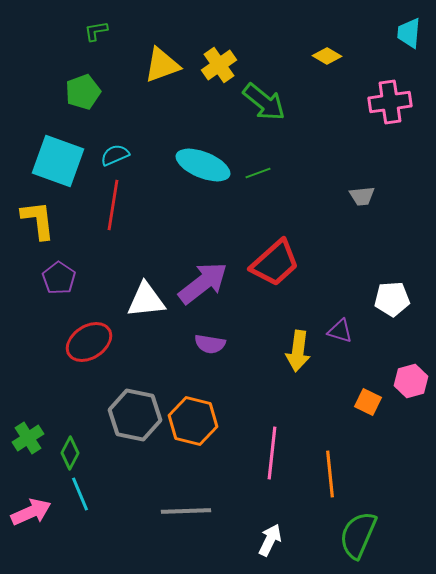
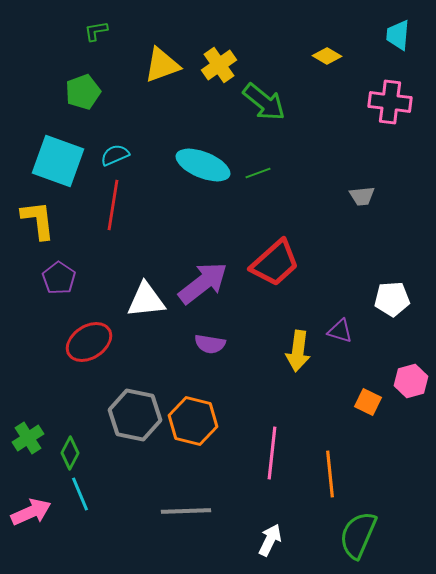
cyan trapezoid: moved 11 px left, 2 px down
pink cross: rotated 15 degrees clockwise
